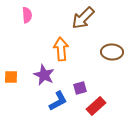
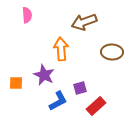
brown arrow: moved 1 px right, 4 px down; rotated 25 degrees clockwise
orange square: moved 5 px right, 6 px down
